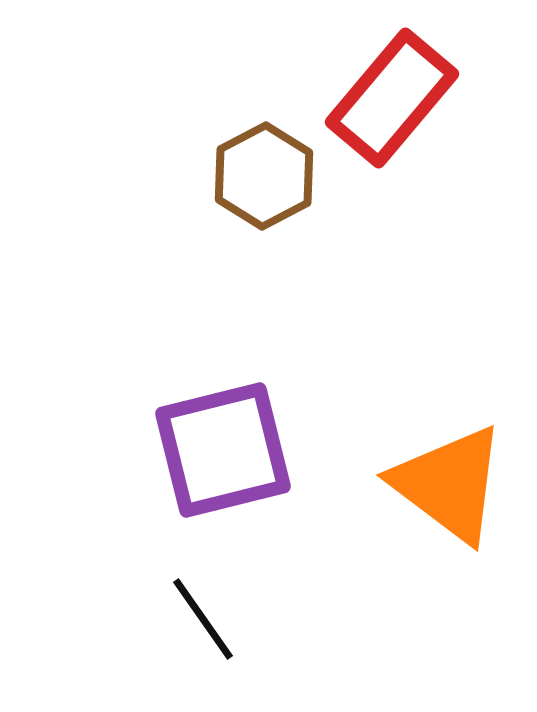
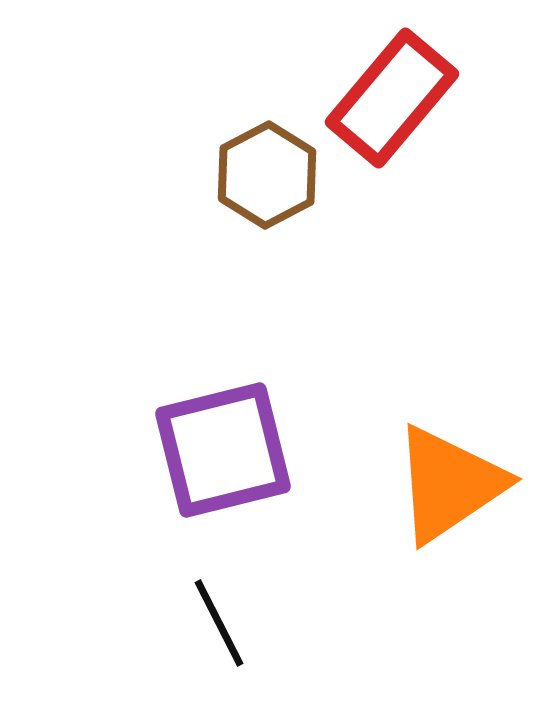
brown hexagon: moved 3 px right, 1 px up
orange triangle: rotated 49 degrees clockwise
black line: moved 16 px right, 4 px down; rotated 8 degrees clockwise
